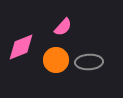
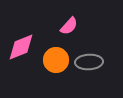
pink semicircle: moved 6 px right, 1 px up
